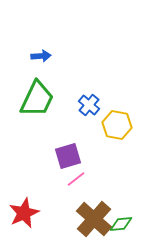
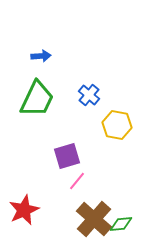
blue cross: moved 10 px up
purple square: moved 1 px left
pink line: moved 1 px right, 2 px down; rotated 12 degrees counterclockwise
red star: moved 3 px up
